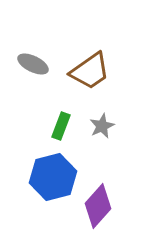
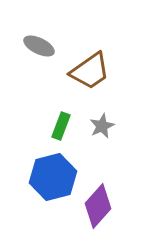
gray ellipse: moved 6 px right, 18 px up
